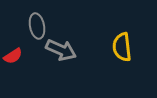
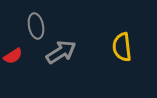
gray ellipse: moved 1 px left
gray arrow: moved 2 px down; rotated 56 degrees counterclockwise
